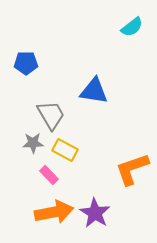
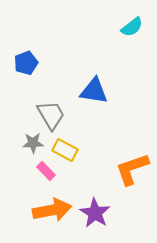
blue pentagon: rotated 20 degrees counterclockwise
pink rectangle: moved 3 px left, 4 px up
orange arrow: moved 2 px left, 2 px up
